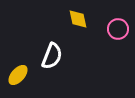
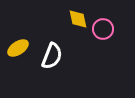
pink circle: moved 15 px left
yellow ellipse: moved 27 px up; rotated 15 degrees clockwise
